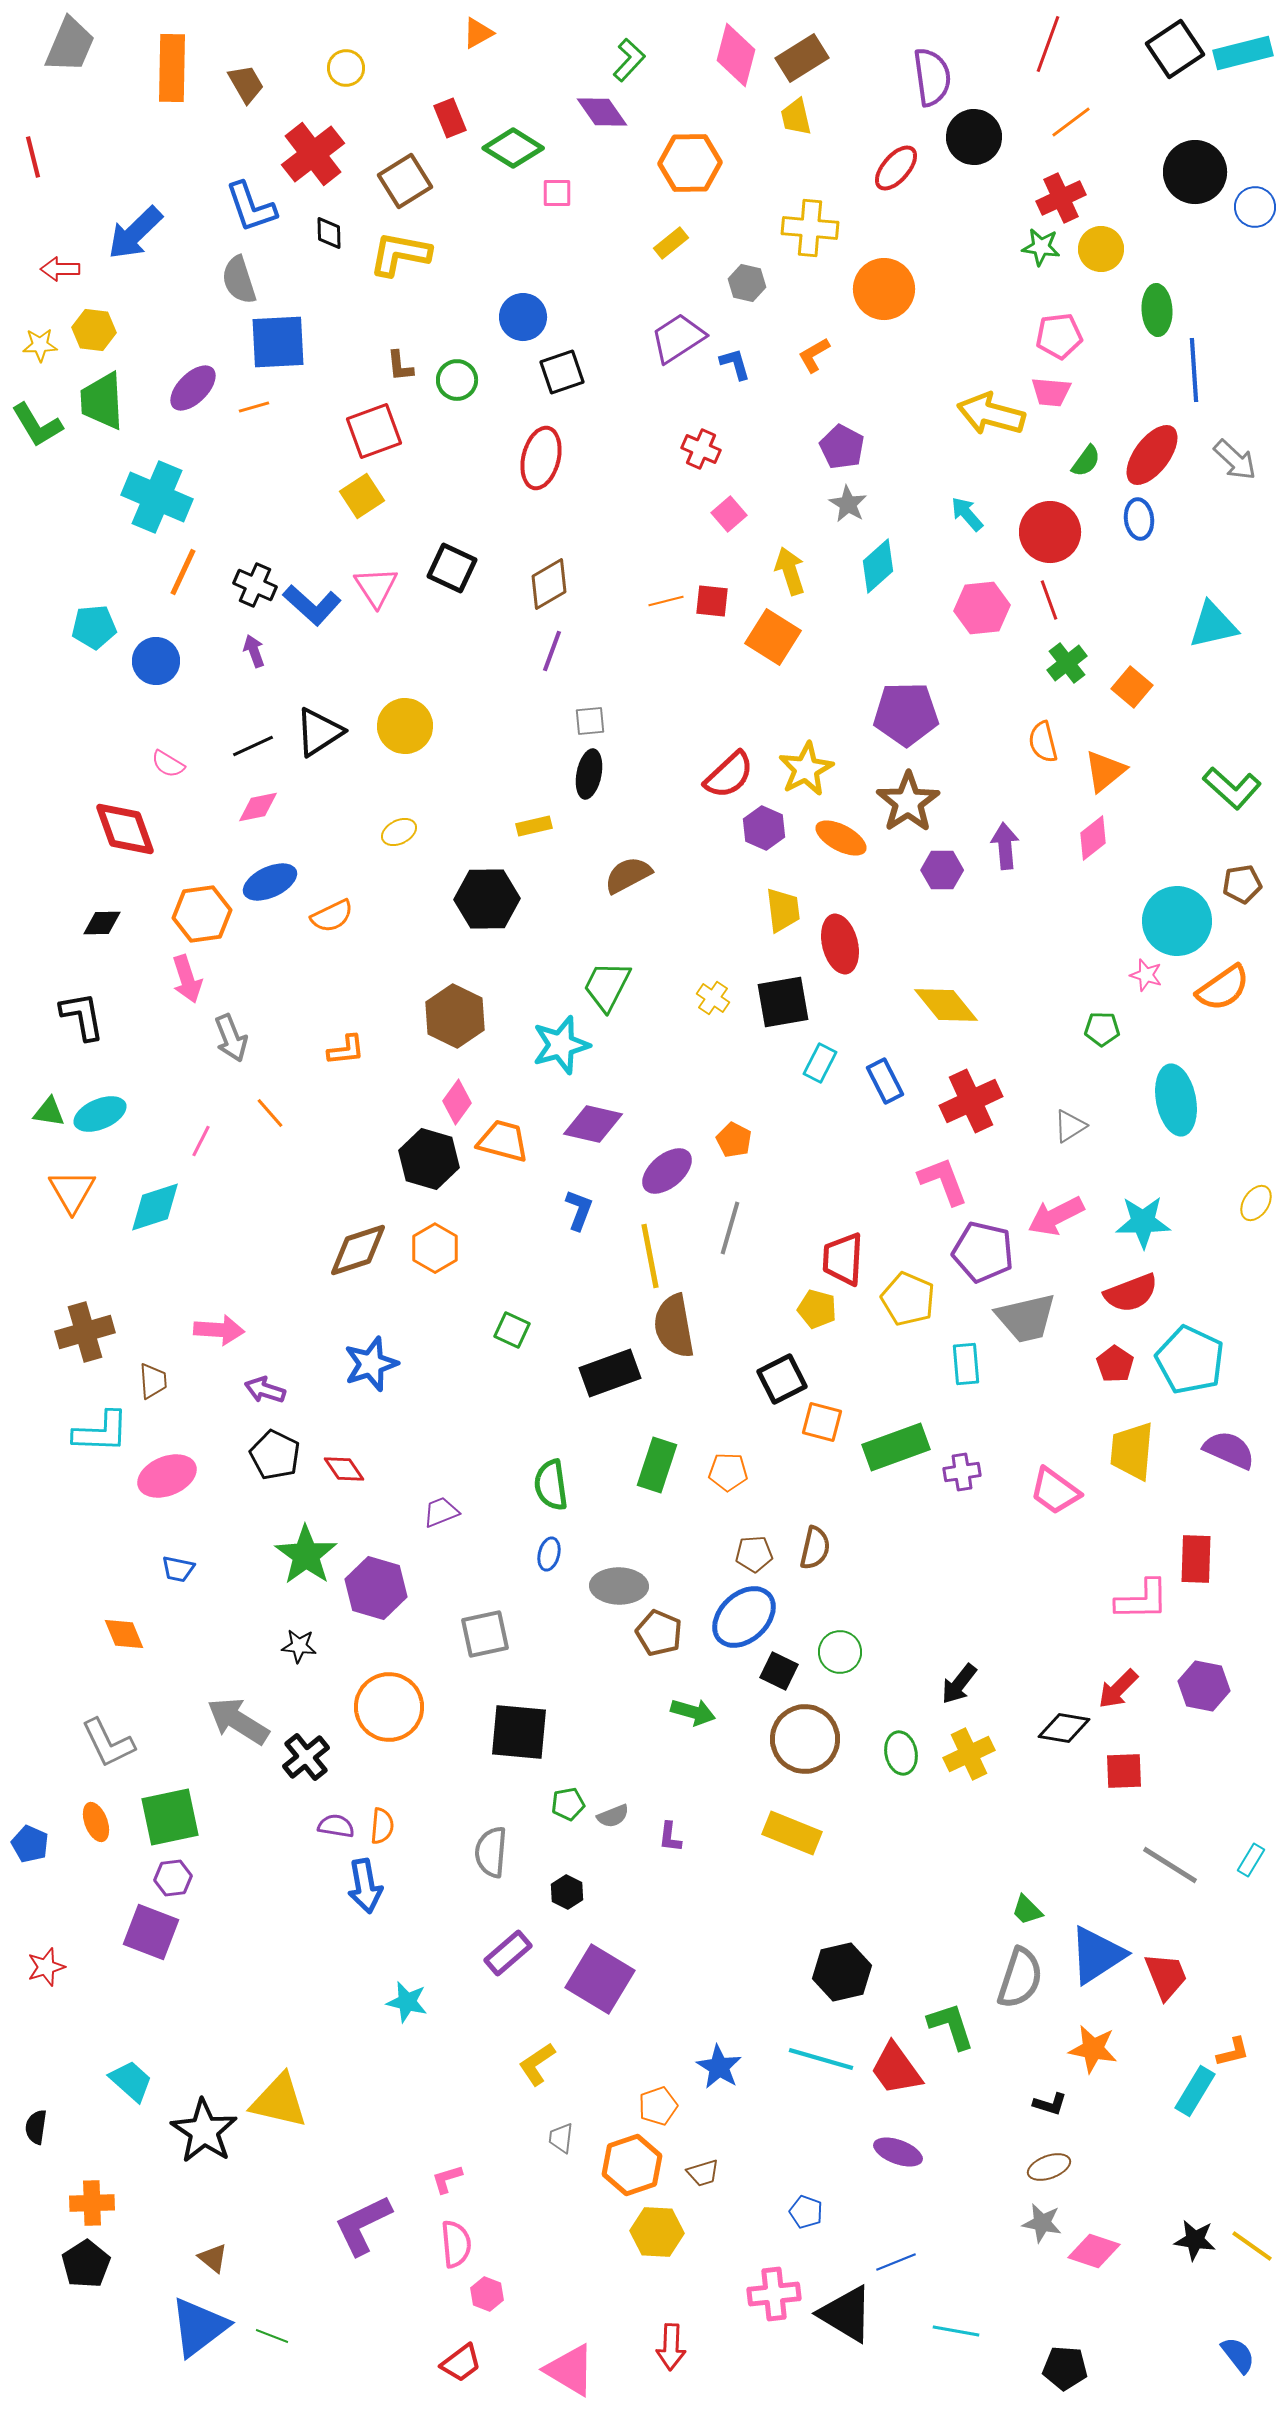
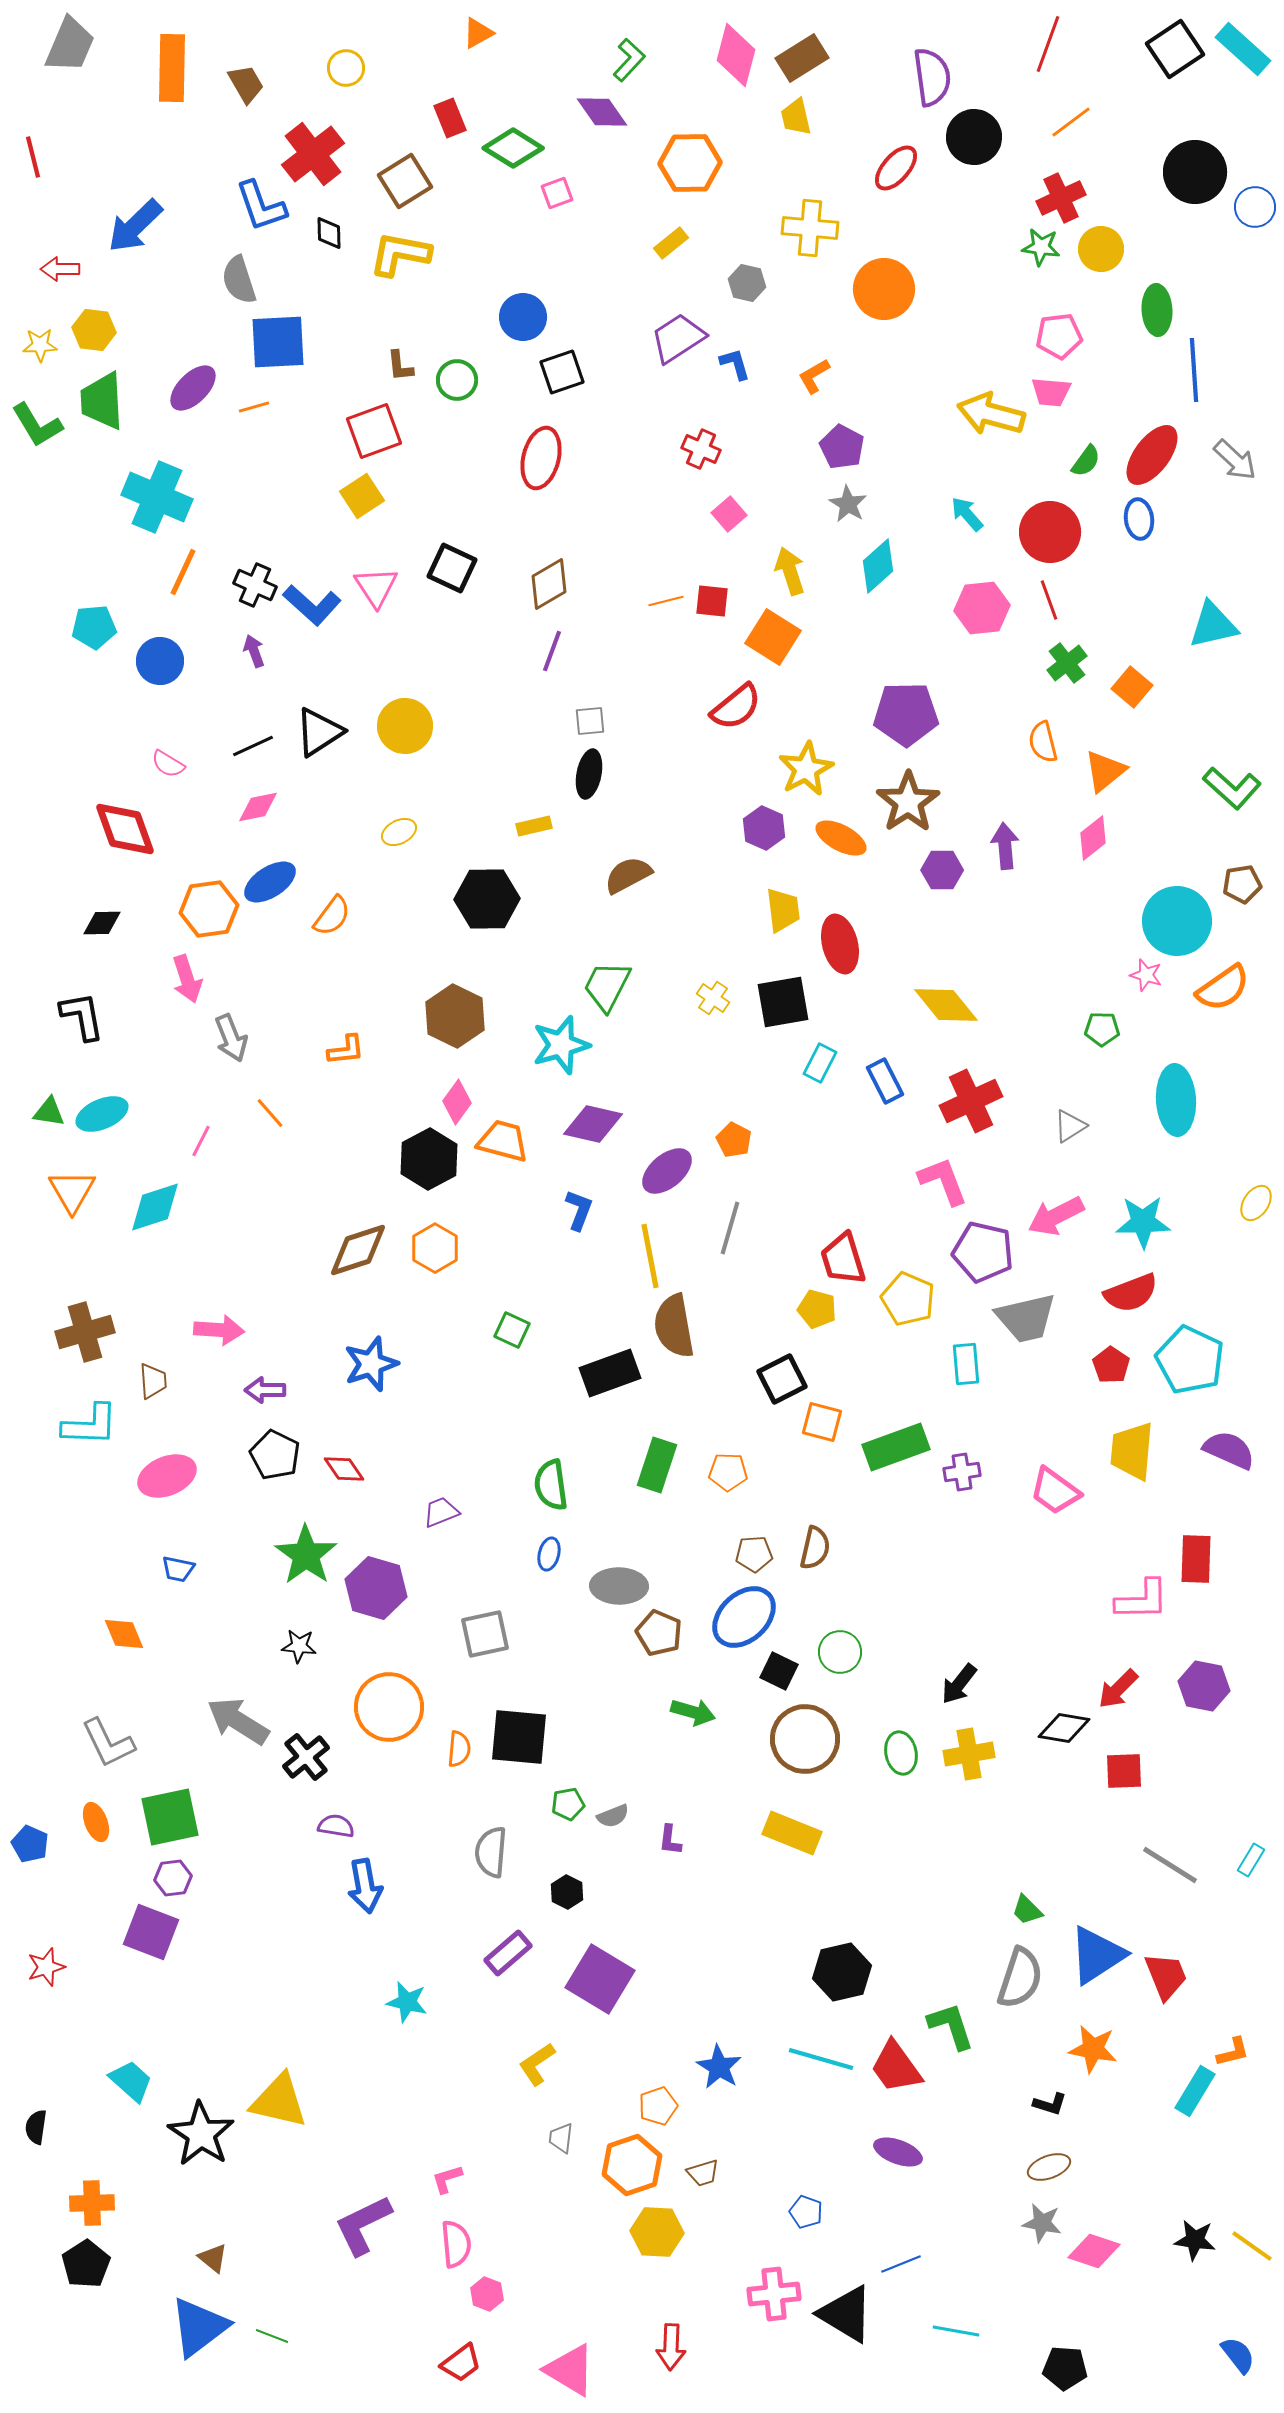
cyan rectangle at (1243, 53): moved 4 px up; rotated 56 degrees clockwise
pink square at (557, 193): rotated 20 degrees counterclockwise
blue L-shape at (251, 207): moved 10 px right, 1 px up
blue arrow at (135, 233): moved 7 px up
orange L-shape at (814, 355): moved 21 px down
blue circle at (156, 661): moved 4 px right
red semicircle at (729, 775): moved 7 px right, 68 px up; rotated 4 degrees clockwise
blue ellipse at (270, 882): rotated 8 degrees counterclockwise
orange hexagon at (202, 914): moved 7 px right, 5 px up
orange semicircle at (332, 916): rotated 27 degrees counterclockwise
cyan ellipse at (1176, 1100): rotated 8 degrees clockwise
cyan ellipse at (100, 1114): moved 2 px right
black hexagon at (429, 1159): rotated 16 degrees clockwise
red trapezoid at (843, 1259): rotated 20 degrees counterclockwise
red pentagon at (1115, 1364): moved 4 px left, 1 px down
purple arrow at (265, 1390): rotated 18 degrees counterclockwise
cyan L-shape at (101, 1432): moved 11 px left, 7 px up
black square at (519, 1732): moved 5 px down
yellow cross at (969, 1754): rotated 15 degrees clockwise
orange semicircle at (382, 1826): moved 77 px right, 77 px up
purple L-shape at (670, 1837): moved 3 px down
red trapezoid at (896, 2069): moved 2 px up
black star at (204, 2131): moved 3 px left, 3 px down
blue line at (896, 2262): moved 5 px right, 2 px down
